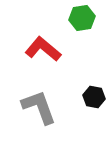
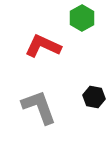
green hexagon: rotated 20 degrees counterclockwise
red L-shape: moved 3 px up; rotated 15 degrees counterclockwise
